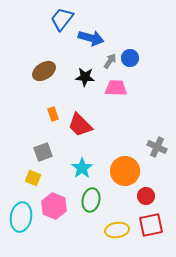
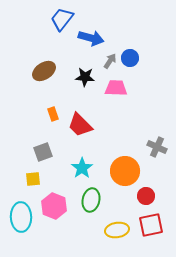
yellow square: moved 1 px down; rotated 28 degrees counterclockwise
cyan ellipse: rotated 12 degrees counterclockwise
